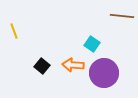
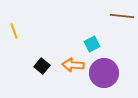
cyan square: rotated 28 degrees clockwise
